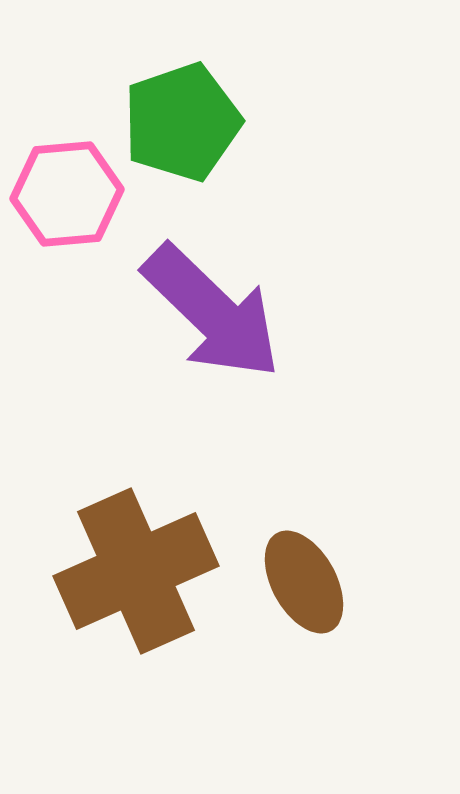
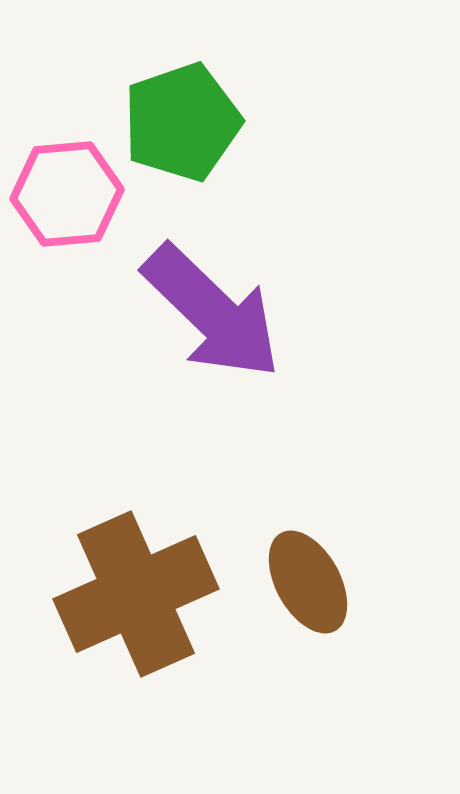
brown cross: moved 23 px down
brown ellipse: moved 4 px right
